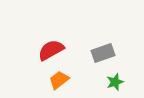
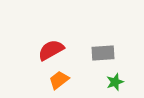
gray rectangle: rotated 15 degrees clockwise
